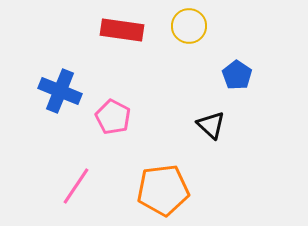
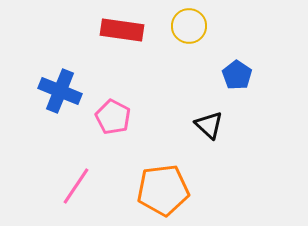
black triangle: moved 2 px left
